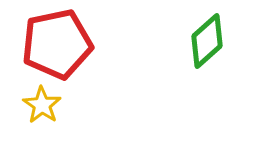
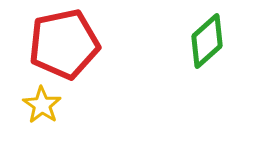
red pentagon: moved 7 px right
